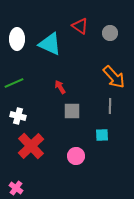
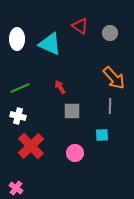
orange arrow: moved 1 px down
green line: moved 6 px right, 5 px down
pink circle: moved 1 px left, 3 px up
